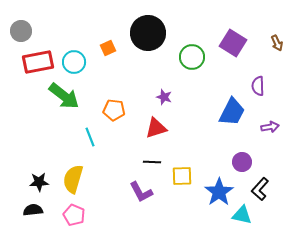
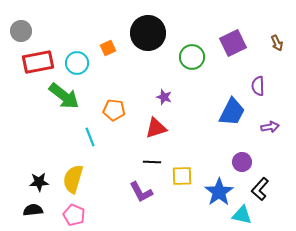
purple square: rotated 32 degrees clockwise
cyan circle: moved 3 px right, 1 px down
